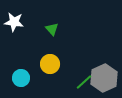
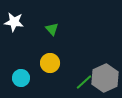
yellow circle: moved 1 px up
gray hexagon: moved 1 px right
